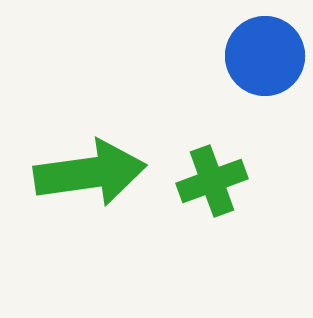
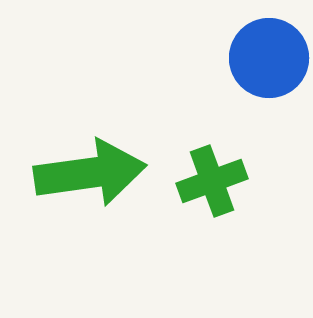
blue circle: moved 4 px right, 2 px down
